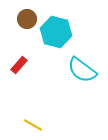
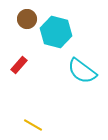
cyan semicircle: moved 1 px down
